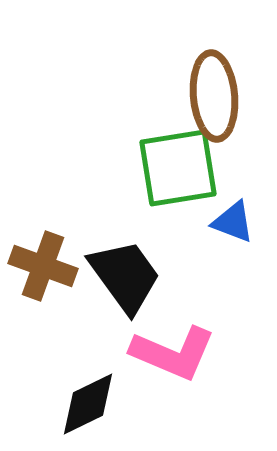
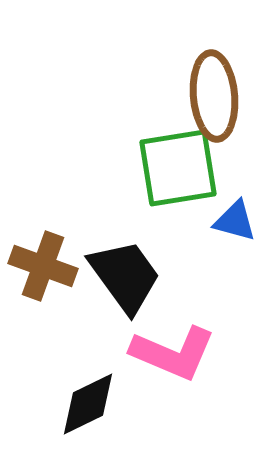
blue triangle: moved 2 px right, 1 px up; rotated 6 degrees counterclockwise
